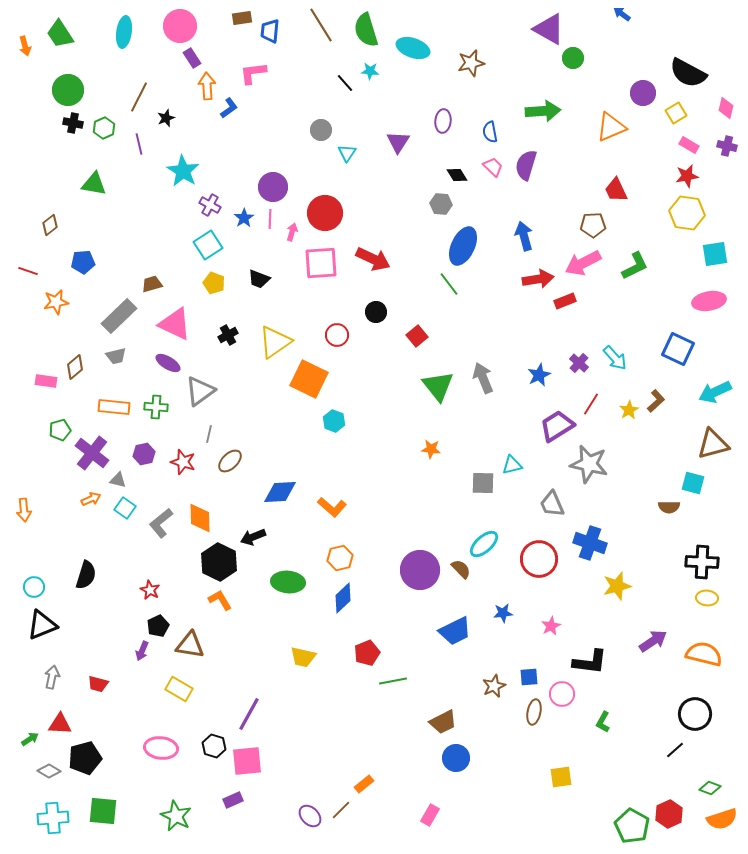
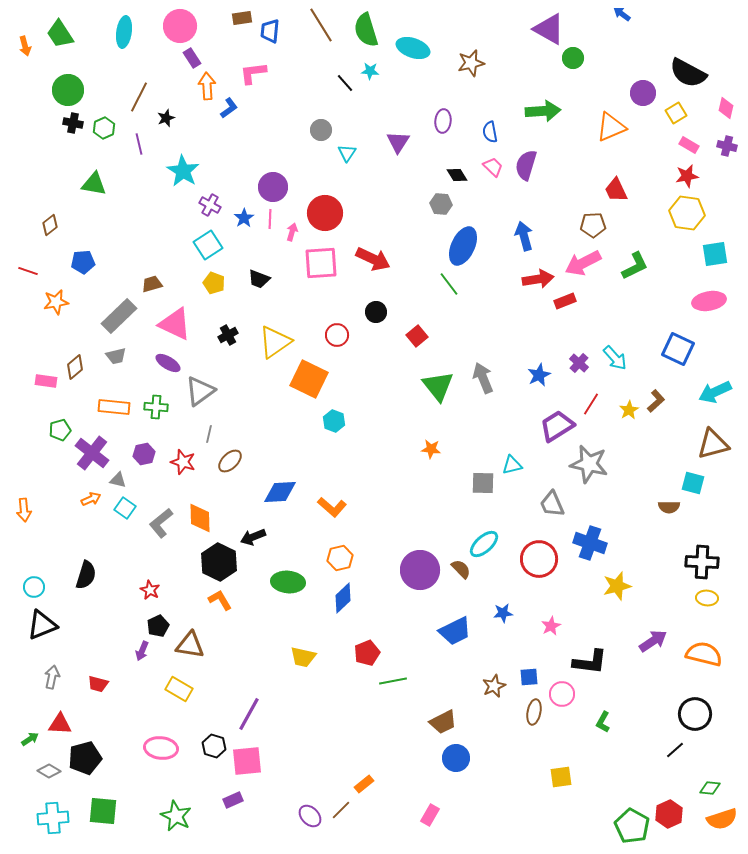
green diamond at (710, 788): rotated 15 degrees counterclockwise
